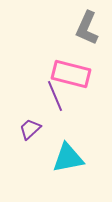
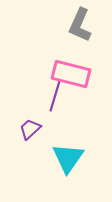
gray L-shape: moved 7 px left, 3 px up
purple line: rotated 40 degrees clockwise
cyan triangle: rotated 44 degrees counterclockwise
